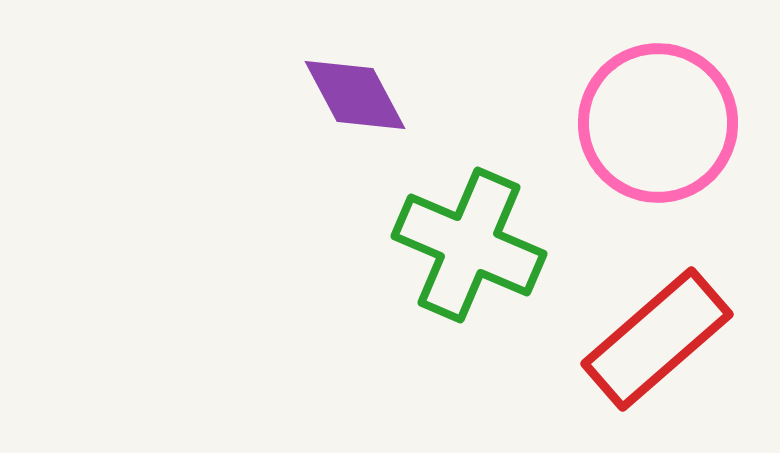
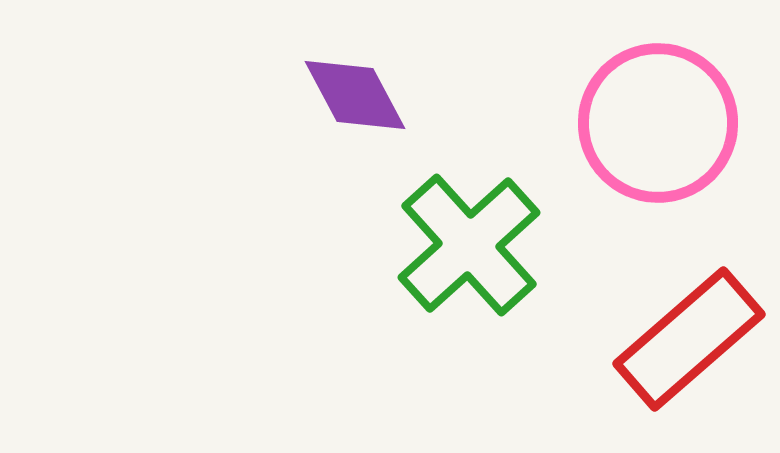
green cross: rotated 25 degrees clockwise
red rectangle: moved 32 px right
